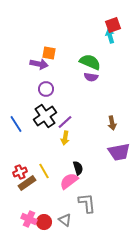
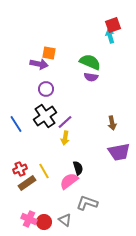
red cross: moved 3 px up
gray L-shape: rotated 65 degrees counterclockwise
